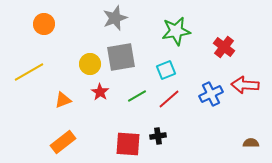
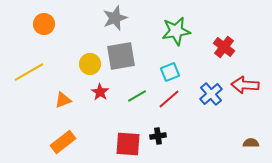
gray square: moved 1 px up
cyan square: moved 4 px right, 2 px down
blue cross: rotated 15 degrees counterclockwise
